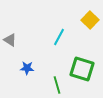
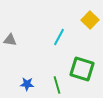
gray triangle: rotated 24 degrees counterclockwise
blue star: moved 16 px down
